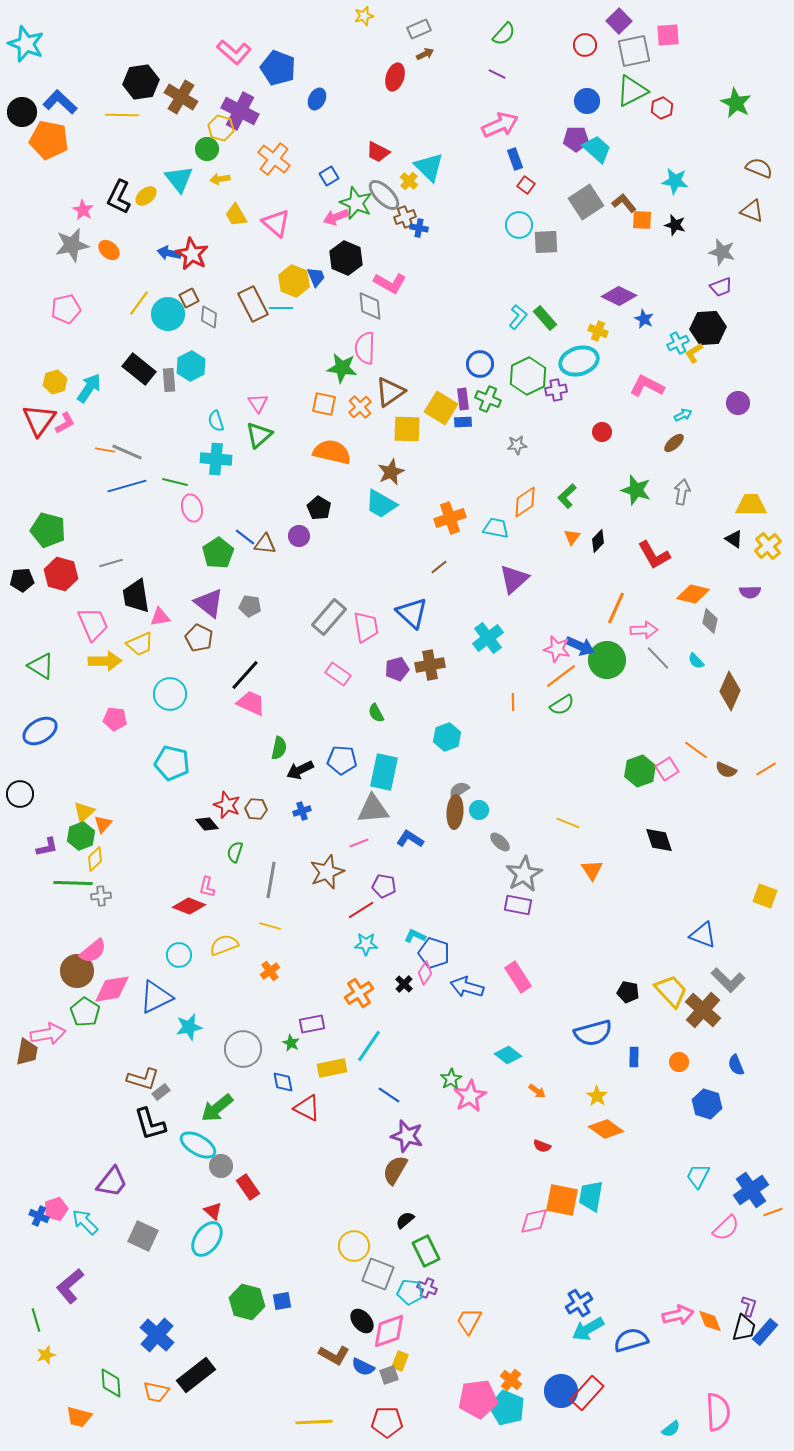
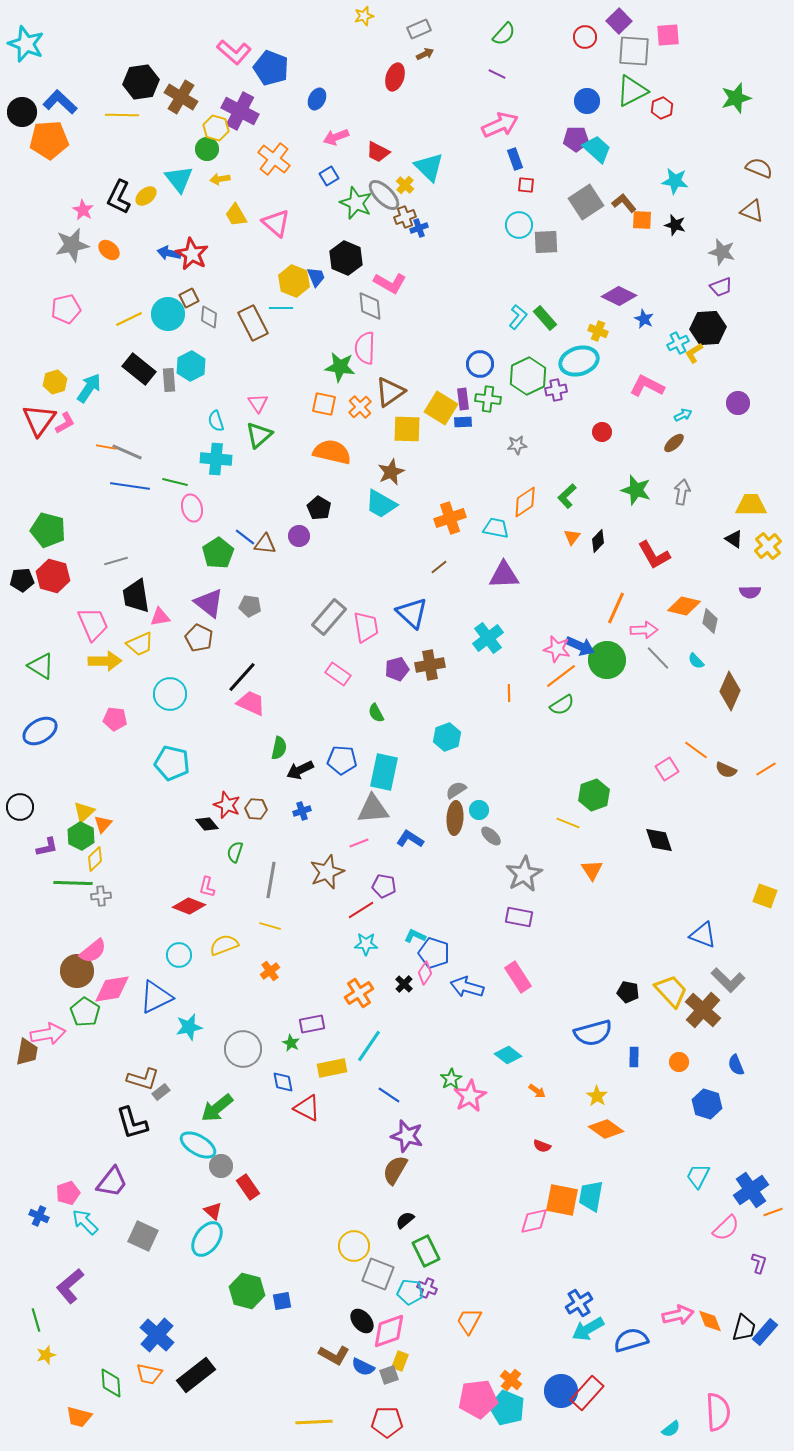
red circle at (585, 45): moved 8 px up
gray square at (634, 51): rotated 16 degrees clockwise
blue pentagon at (278, 68): moved 7 px left
green star at (736, 103): moved 5 px up; rotated 28 degrees clockwise
yellow hexagon at (221, 128): moved 5 px left
orange pentagon at (49, 140): rotated 15 degrees counterclockwise
yellow cross at (409, 181): moved 4 px left, 4 px down
red square at (526, 185): rotated 30 degrees counterclockwise
pink arrow at (336, 217): moved 80 px up
blue cross at (419, 228): rotated 30 degrees counterclockwise
yellow line at (139, 303): moved 10 px left, 16 px down; rotated 28 degrees clockwise
brown rectangle at (253, 304): moved 19 px down
green star at (342, 368): moved 2 px left, 1 px up
green cross at (488, 399): rotated 15 degrees counterclockwise
orange line at (105, 450): moved 1 px right, 3 px up
blue line at (127, 486): moved 3 px right; rotated 24 degrees clockwise
gray line at (111, 563): moved 5 px right, 2 px up
red hexagon at (61, 574): moved 8 px left, 2 px down
purple triangle at (514, 579): moved 10 px left, 4 px up; rotated 40 degrees clockwise
orange diamond at (693, 594): moved 9 px left, 12 px down
black line at (245, 675): moved 3 px left, 2 px down
orange line at (513, 702): moved 4 px left, 9 px up
green hexagon at (640, 771): moved 46 px left, 24 px down
gray semicircle at (459, 790): moved 3 px left
black circle at (20, 794): moved 13 px down
brown ellipse at (455, 812): moved 6 px down
green hexagon at (81, 836): rotated 12 degrees counterclockwise
gray ellipse at (500, 842): moved 9 px left, 6 px up
purple rectangle at (518, 905): moved 1 px right, 12 px down
black L-shape at (150, 1124): moved 18 px left, 1 px up
pink pentagon at (56, 1209): moved 12 px right, 16 px up
green hexagon at (247, 1302): moved 11 px up
purple L-shape at (749, 1306): moved 10 px right, 43 px up
orange trapezoid at (156, 1392): moved 7 px left, 18 px up
